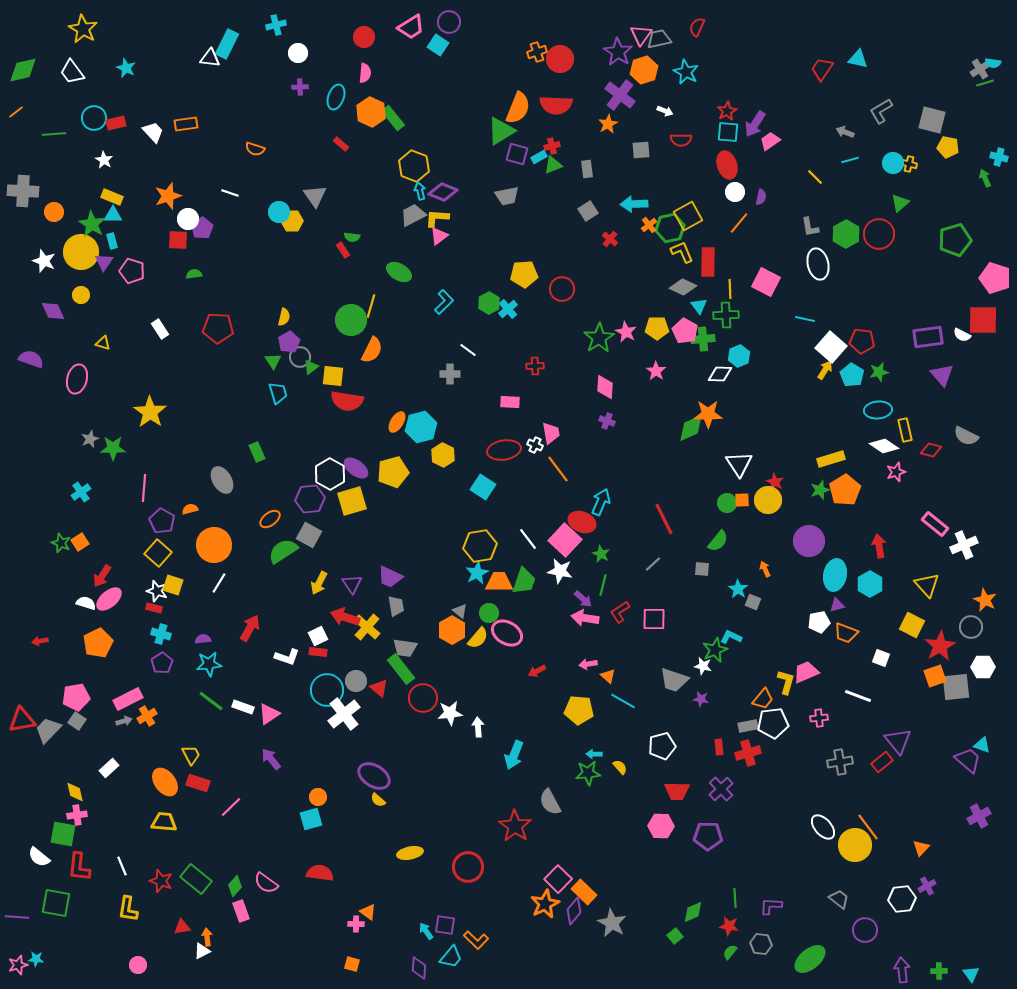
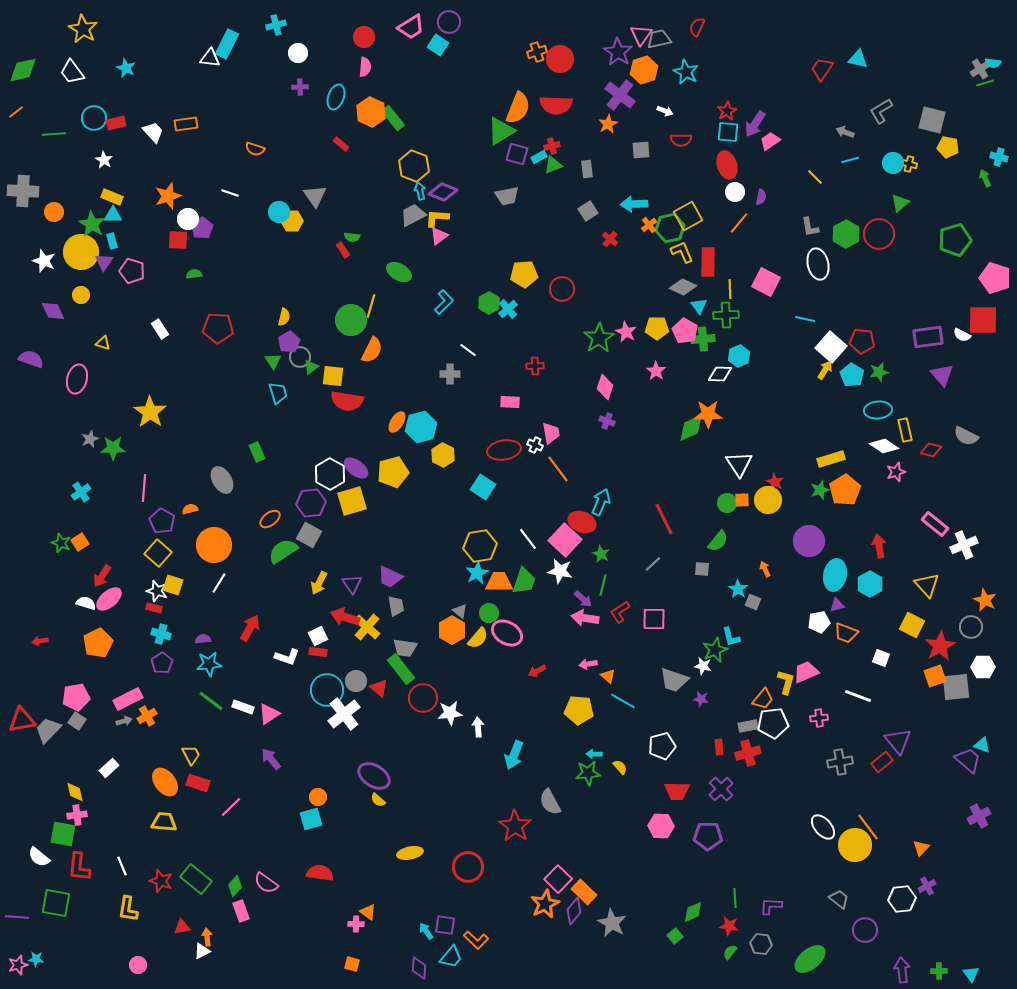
pink semicircle at (365, 73): moved 6 px up
pink diamond at (605, 387): rotated 15 degrees clockwise
purple hexagon at (310, 499): moved 1 px right, 4 px down
cyan L-shape at (731, 637): rotated 130 degrees counterclockwise
